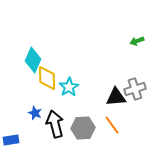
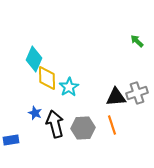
green arrow: rotated 64 degrees clockwise
cyan diamond: moved 1 px right, 1 px up
gray cross: moved 2 px right, 4 px down
orange line: rotated 18 degrees clockwise
